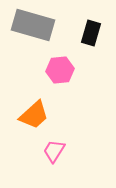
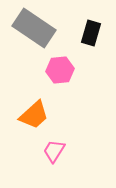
gray rectangle: moved 1 px right, 3 px down; rotated 18 degrees clockwise
